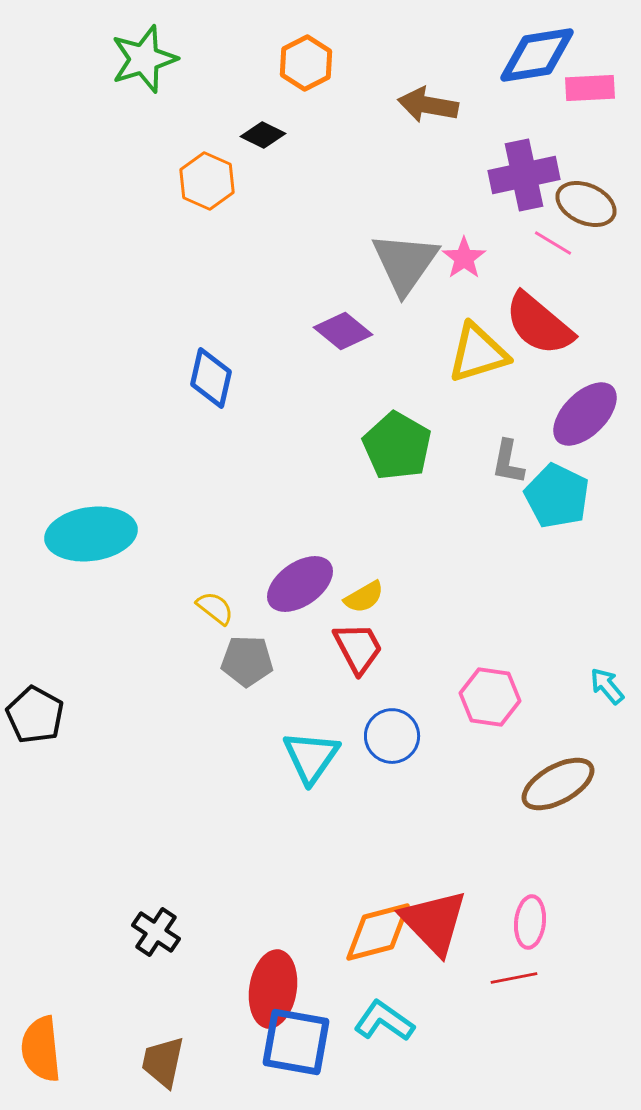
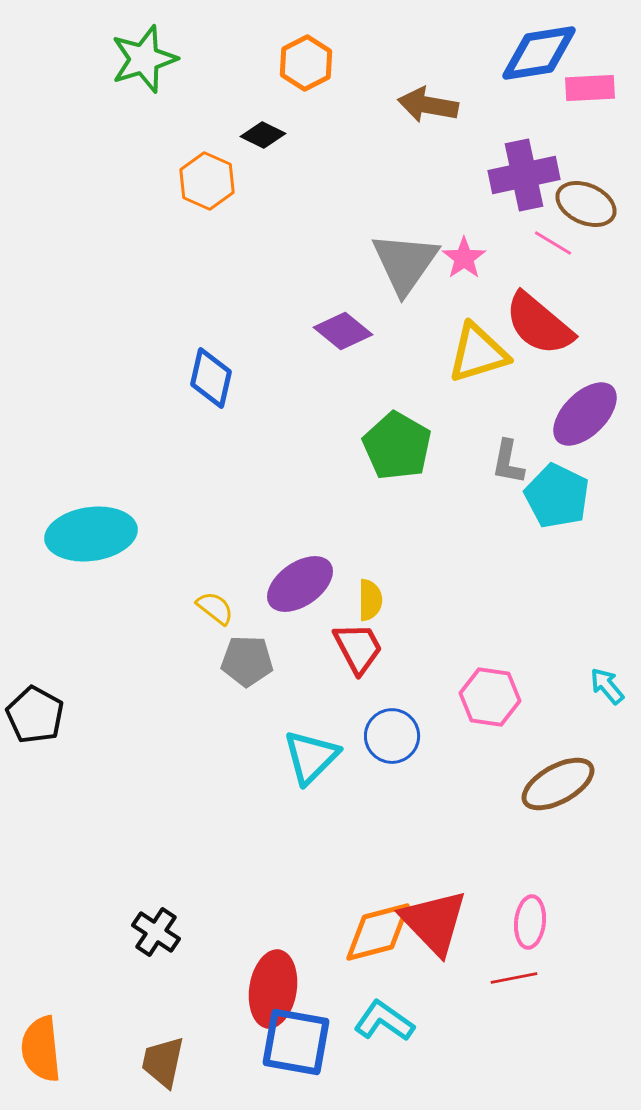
blue diamond at (537, 55): moved 2 px right, 2 px up
yellow semicircle at (364, 597): moved 6 px right, 3 px down; rotated 60 degrees counterclockwise
cyan triangle at (311, 757): rotated 10 degrees clockwise
